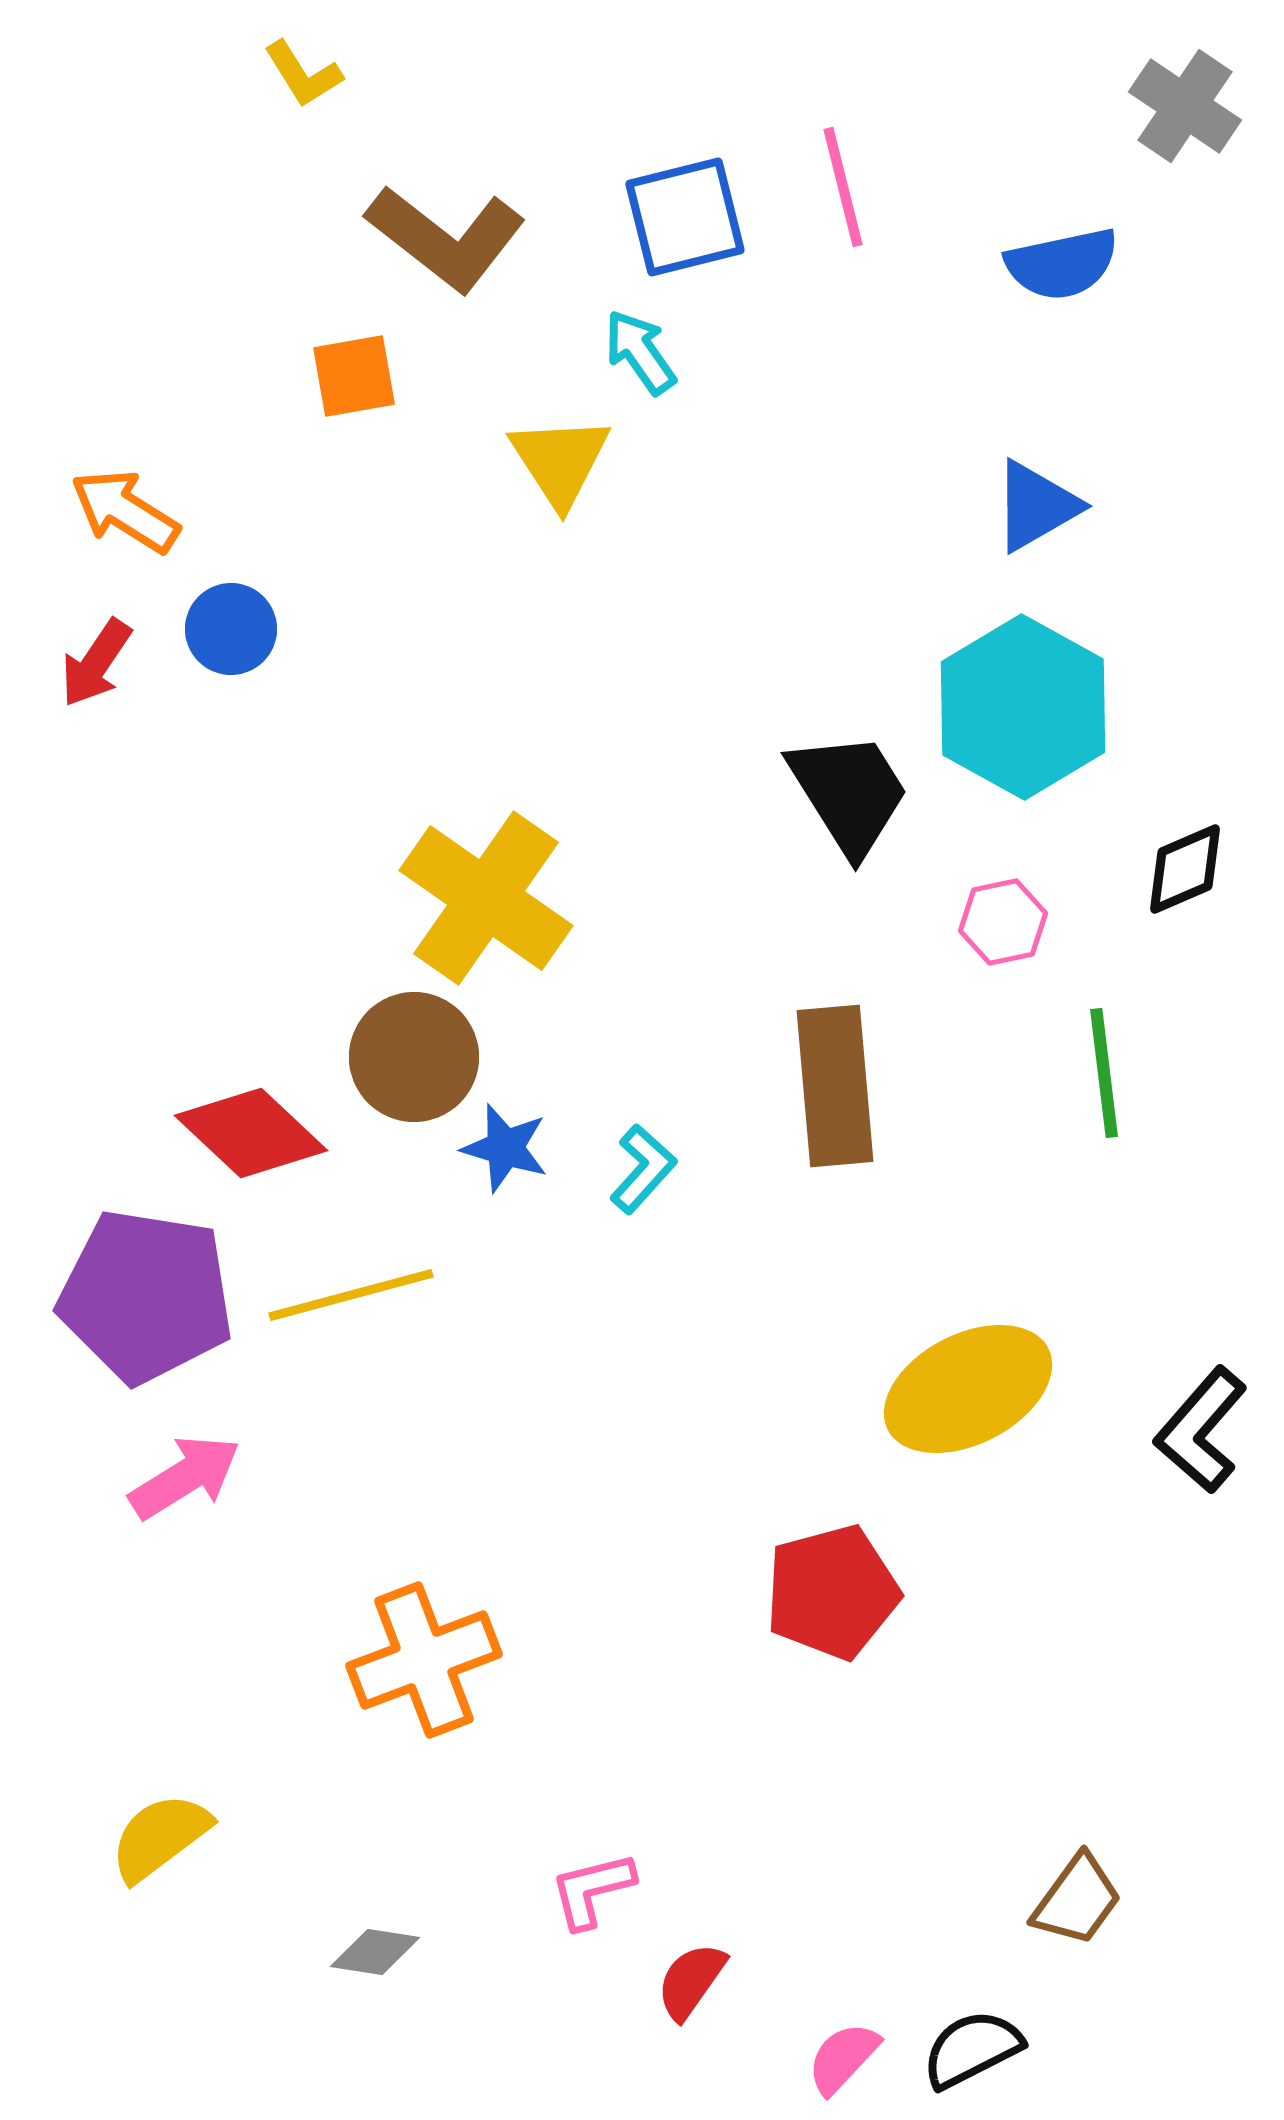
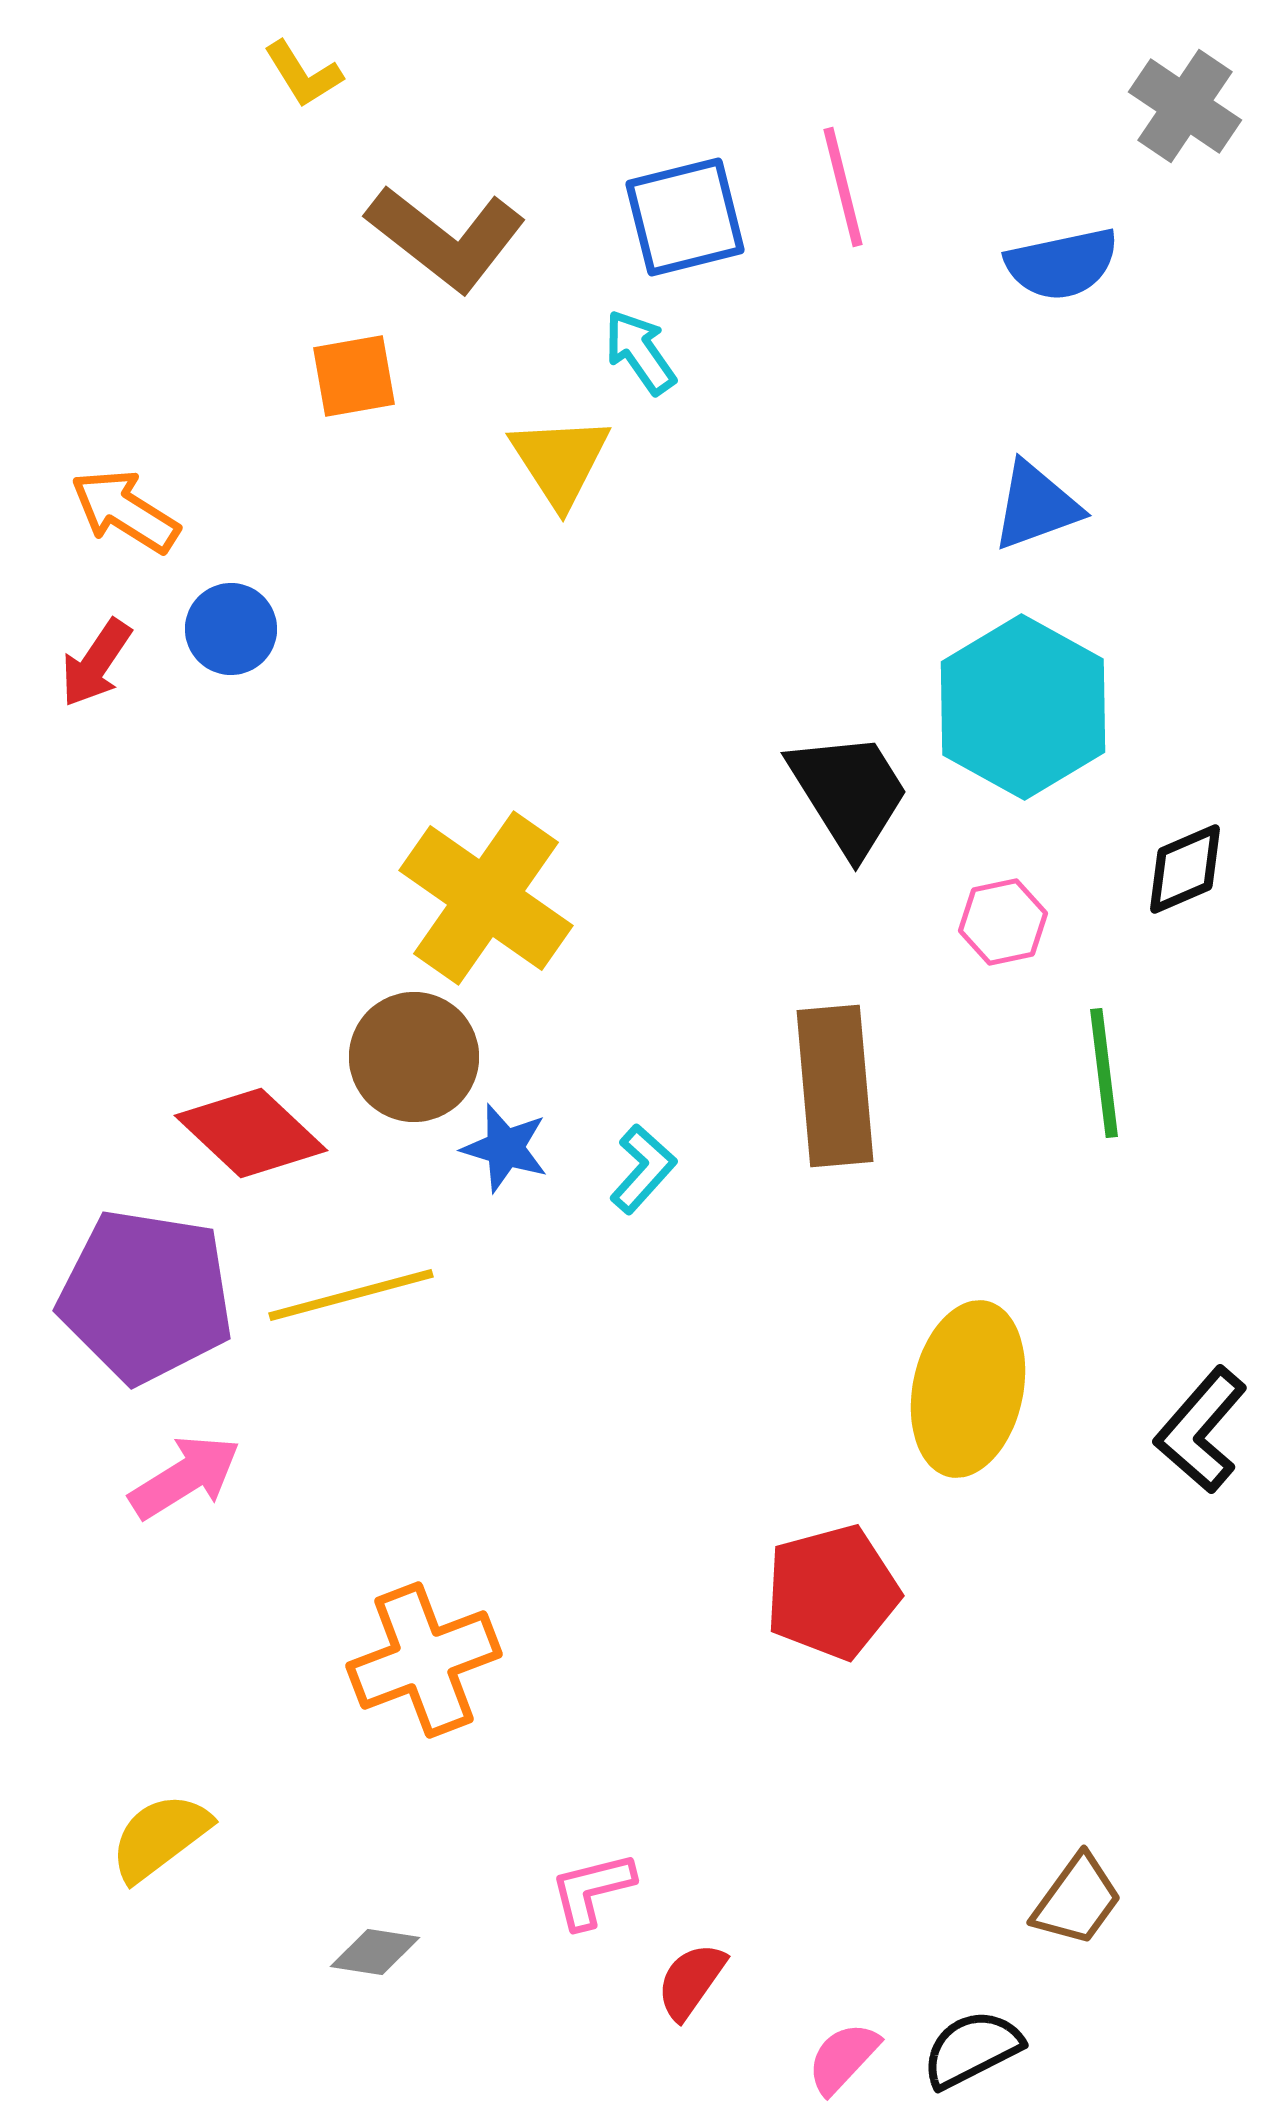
blue triangle: rotated 10 degrees clockwise
yellow ellipse: rotated 51 degrees counterclockwise
